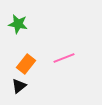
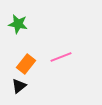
pink line: moved 3 px left, 1 px up
